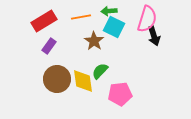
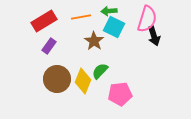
yellow diamond: rotated 30 degrees clockwise
